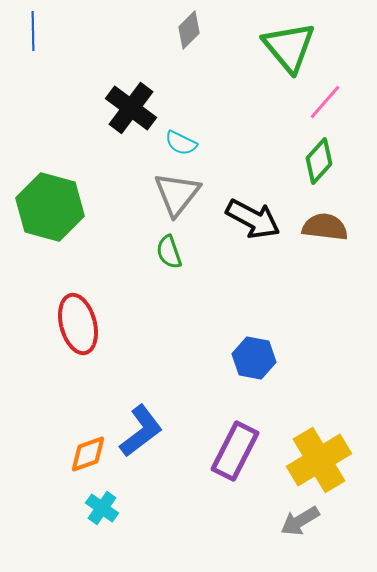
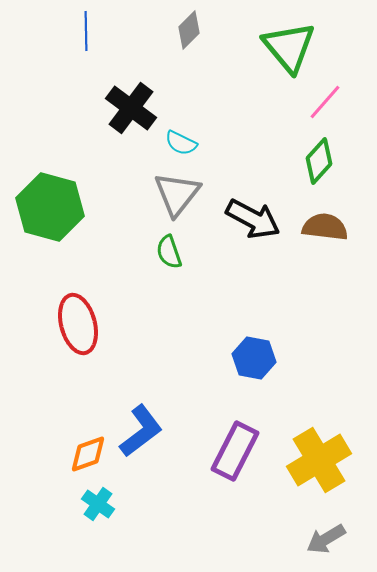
blue line: moved 53 px right
cyan cross: moved 4 px left, 4 px up
gray arrow: moved 26 px right, 18 px down
